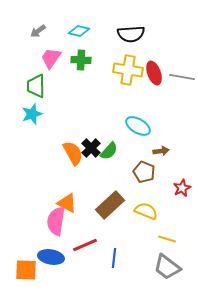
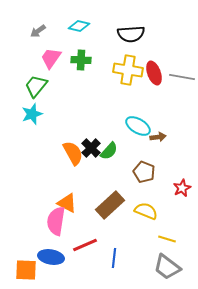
cyan diamond: moved 5 px up
green trapezoid: rotated 40 degrees clockwise
brown arrow: moved 3 px left, 14 px up
